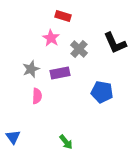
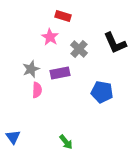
pink star: moved 1 px left, 1 px up
pink semicircle: moved 6 px up
